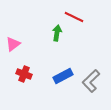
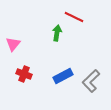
pink triangle: rotated 14 degrees counterclockwise
